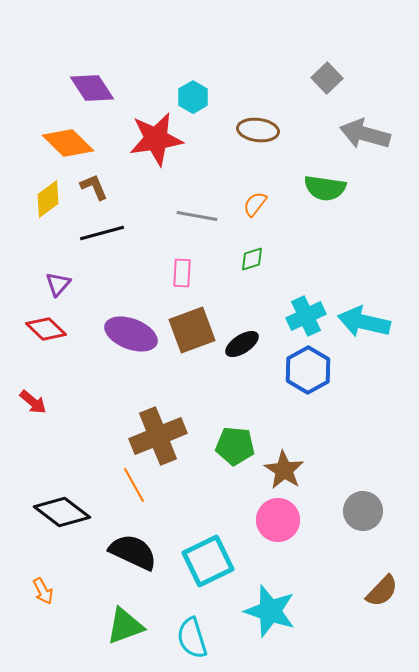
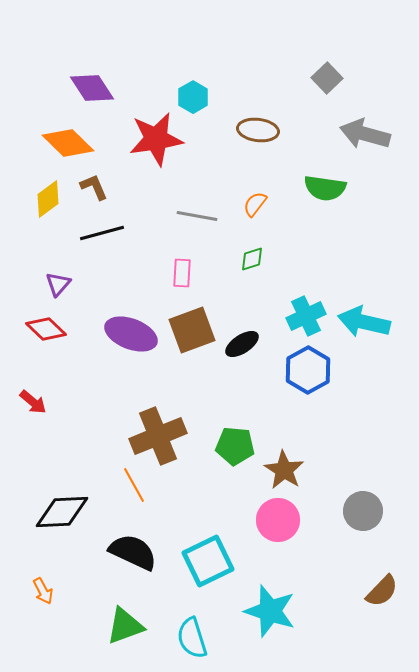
black diamond: rotated 40 degrees counterclockwise
